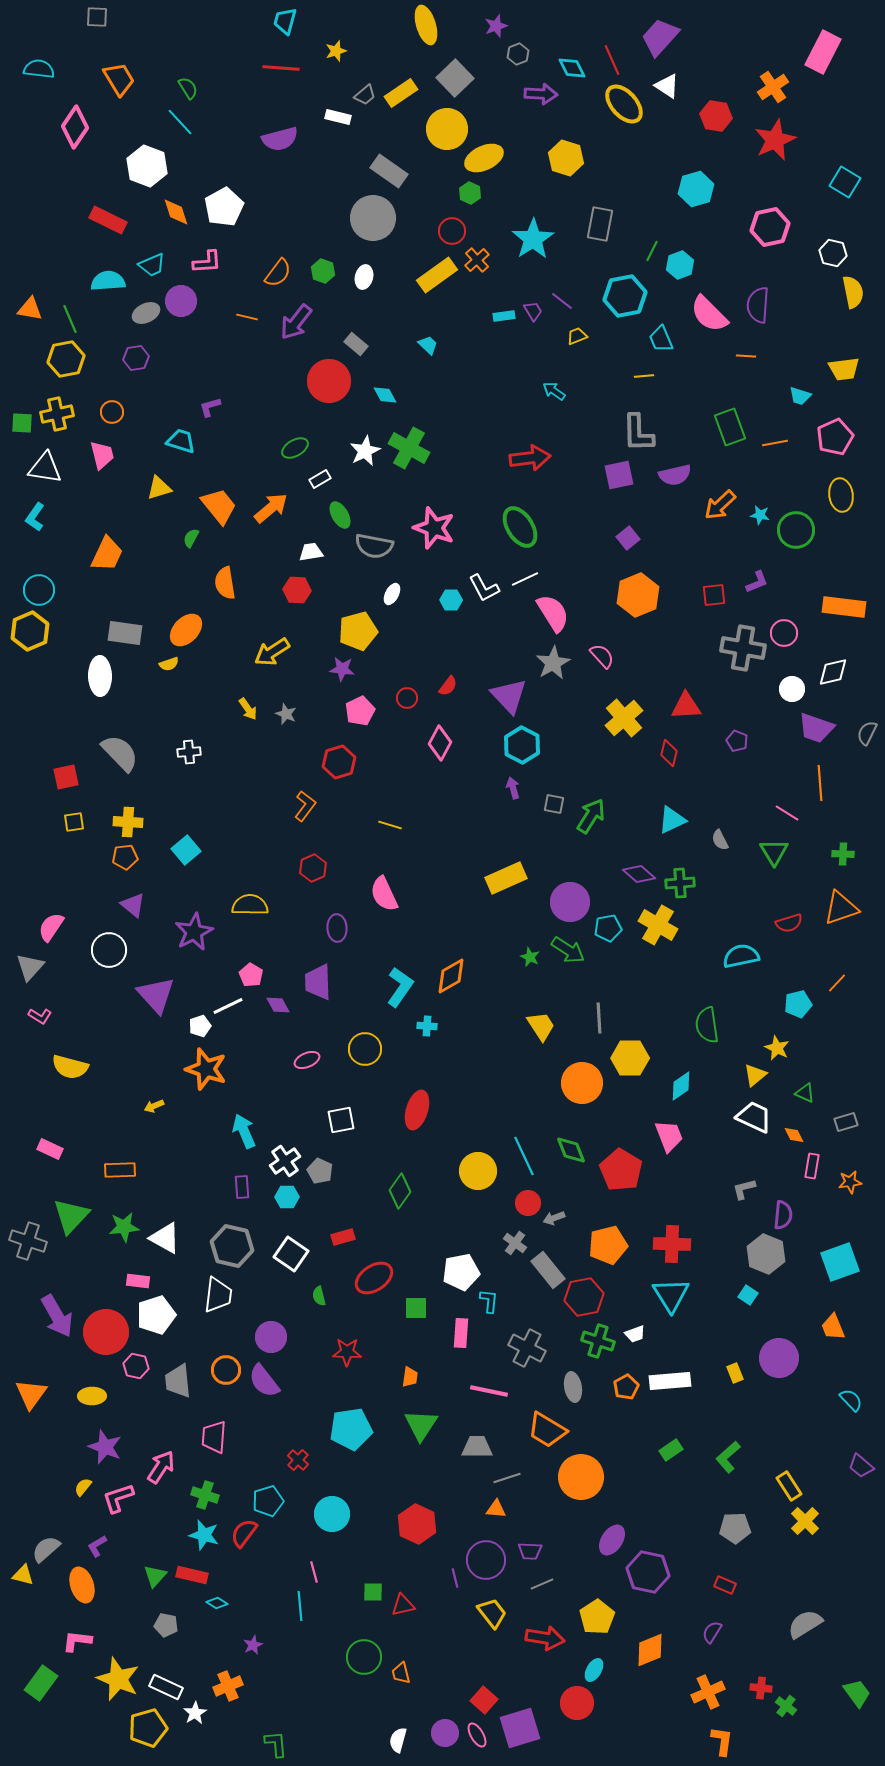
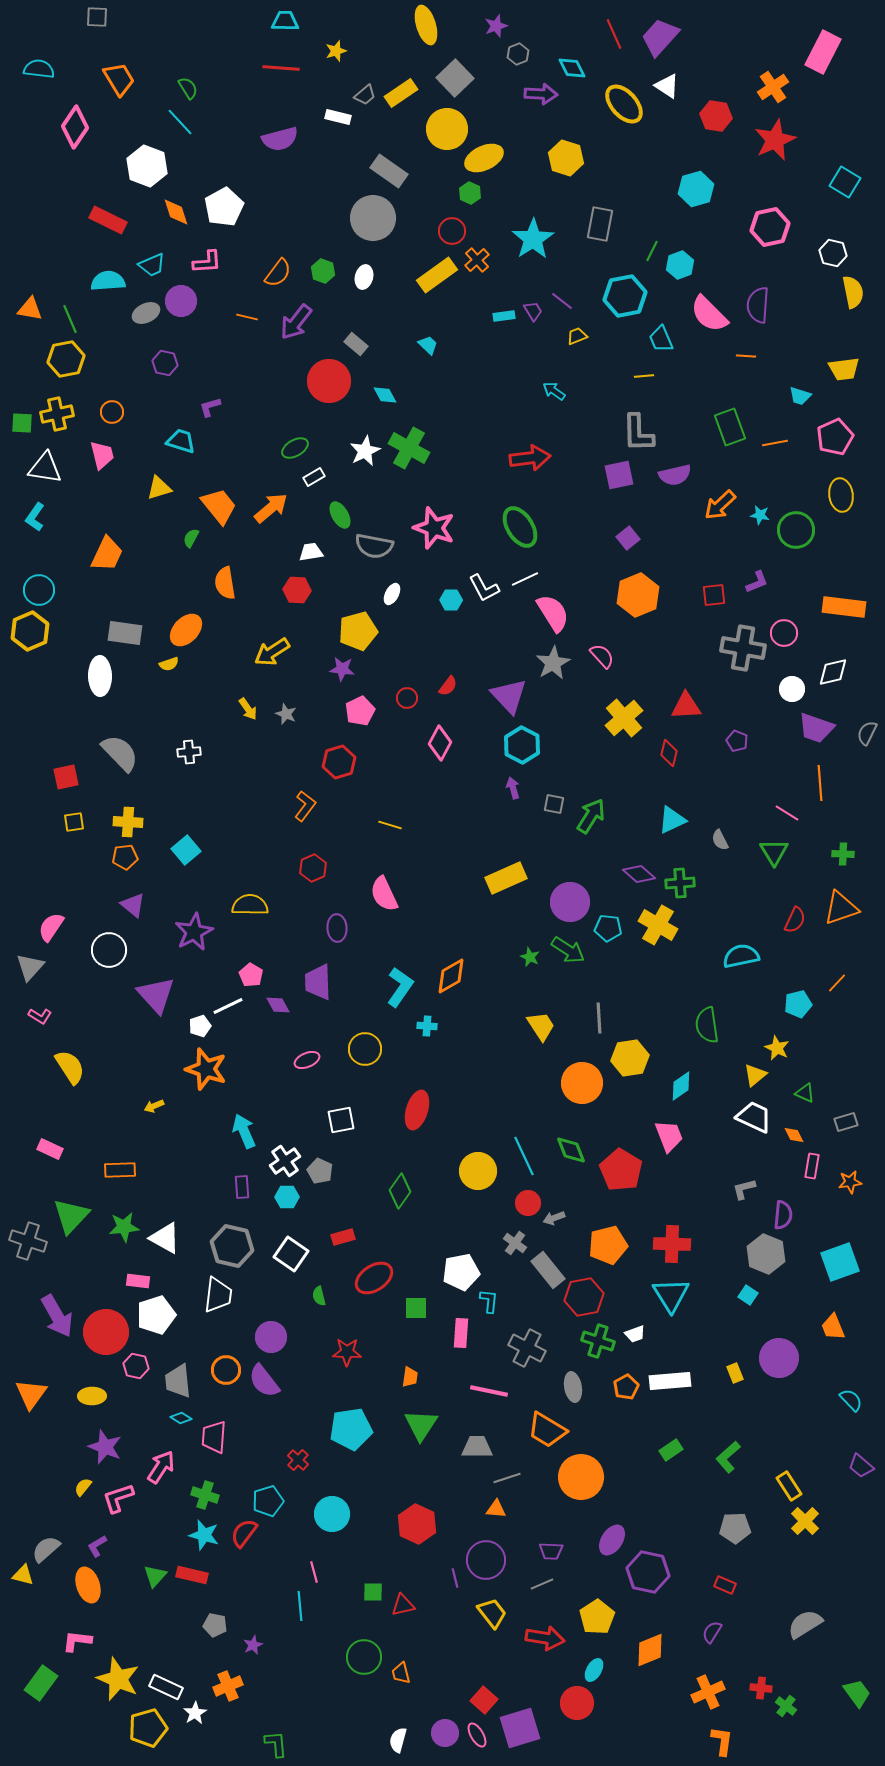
cyan trapezoid at (285, 21): rotated 76 degrees clockwise
red line at (612, 60): moved 2 px right, 26 px up
purple hexagon at (136, 358): moved 29 px right, 5 px down; rotated 20 degrees clockwise
white rectangle at (320, 479): moved 6 px left, 2 px up
red semicircle at (789, 923): moved 6 px right, 3 px up; rotated 48 degrees counterclockwise
cyan pentagon at (608, 928): rotated 16 degrees clockwise
yellow hexagon at (630, 1058): rotated 9 degrees counterclockwise
yellow semicircle at (70, 1067): rotated 138 degrees counterclockwise
purple trapezoid at (530, 1551): moved 21 px right
orange ellipse at (82, 1585): moved 6 px right
cyan diamond at (217, 1603): moved 36 px left, 185 px up
gray pentagon at (166, 1625): moved 49 px right
